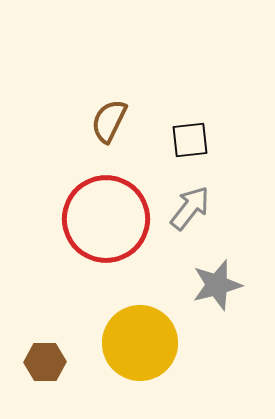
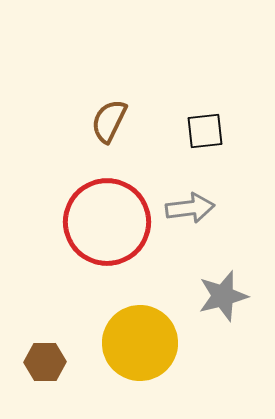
black square: moved 15 px right, 9 px up
gray arrow: rotated 45 degrees clockwise
red circle: moved 1 px right, 3 px down
gray star: moved 6 px right, 11 px down
